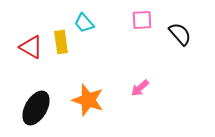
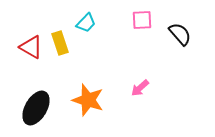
cyan trapezoid: moved 2 px right; rotated 95 degrees counterclockwise
yellow rectangle: moved 1 px left, 1 px down; rotated 10 degrees counterclockwise
